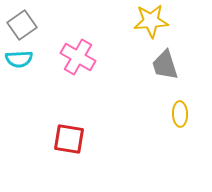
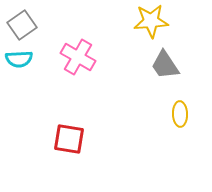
gray trapezoid: rotated 16 degrees counterclockwise
